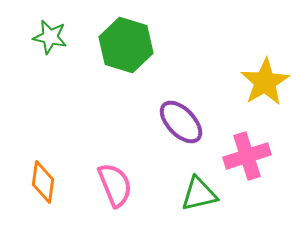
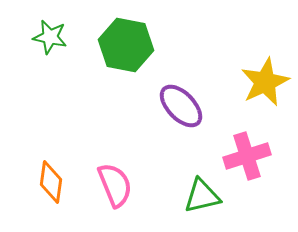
green hexagon: rotated 6 degrees counterclockwise
yellow star: rotated 6 degrees clockwise
purple ellipse: moved 16 px up
orange diamond: moved 8 px right
green triangle: moved 3 px right, 2 px down
